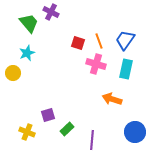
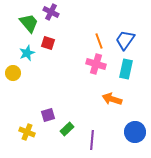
red square: moved 30 px left
